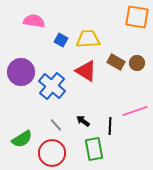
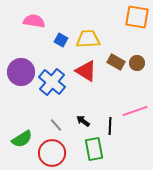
blue cross: moved 4 px up
